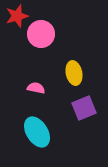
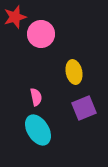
red star: moved 2 px left, 1 px down
yellow ellipse: moved 1 px up
pink semicircle: moved 9 px down; rotated 66 degrees clockwise
cyan ellipse: moved 1 px right, 2 px up
